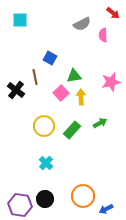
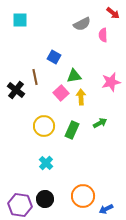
blue square: moved 4 px right, 1 px up
green rectangle: rotated 18 degrees counterclockwise
